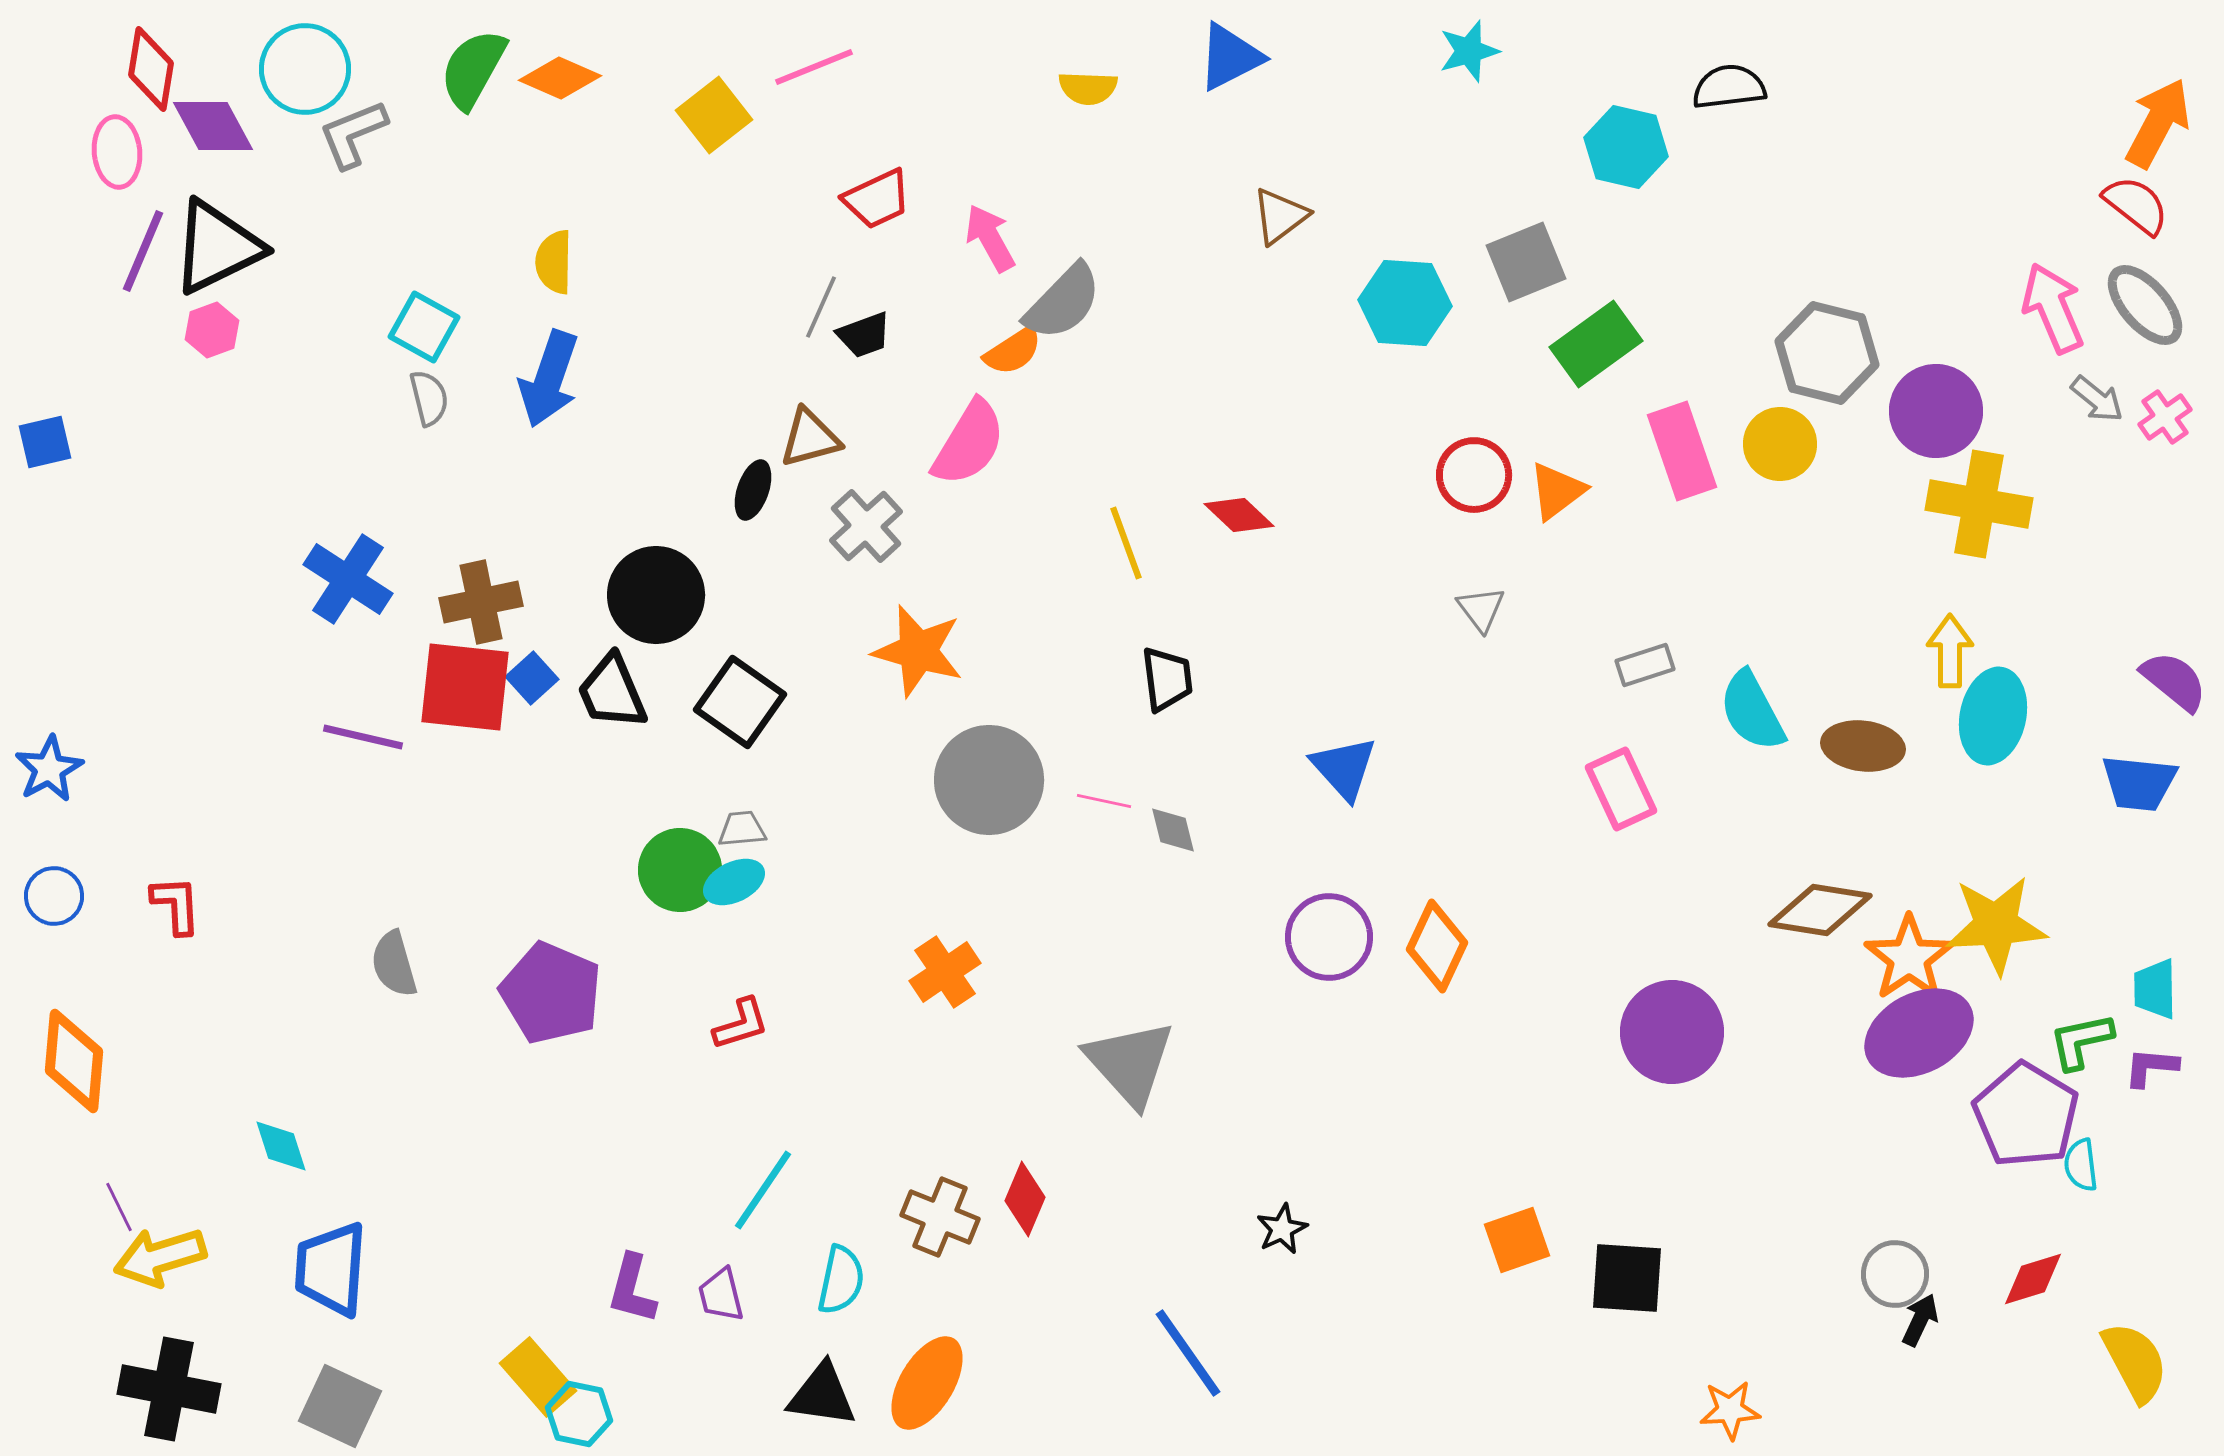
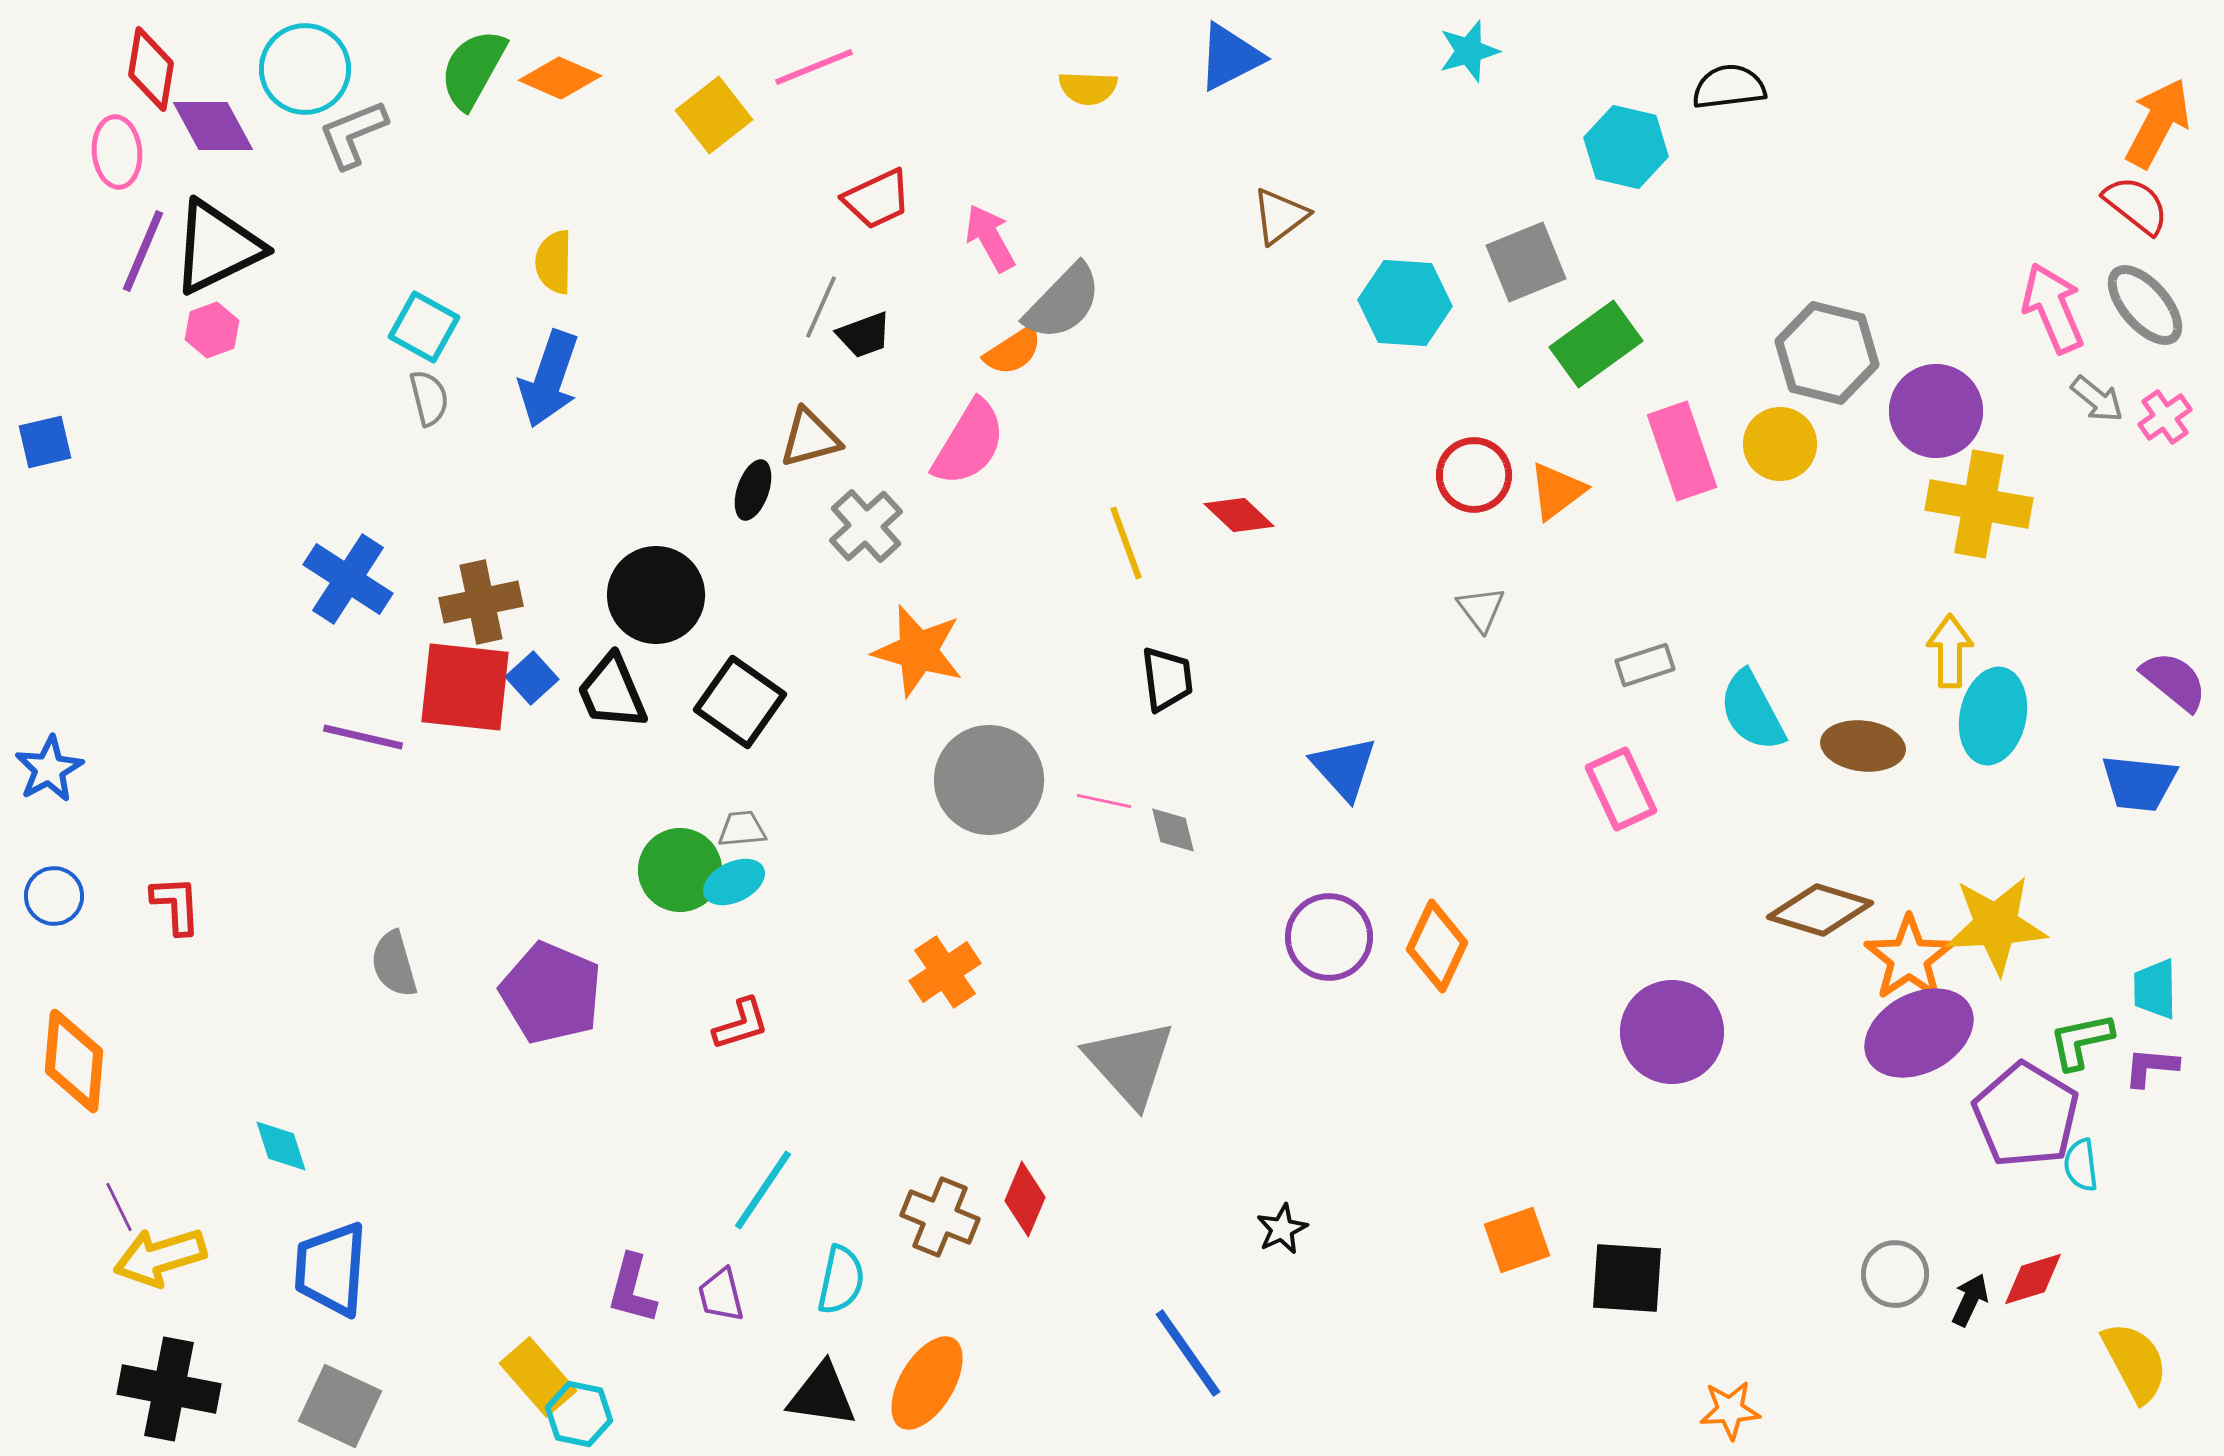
brown diamond at (1820, 910): rotated 8 degrees clockwise
black arrow at (1920, 1320): moved 50 px right, 20 px up
